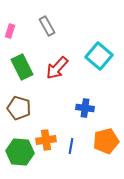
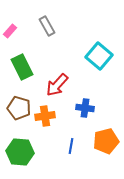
pink rectangle: rotated 24 degrees clockwise
red arrow: moved 17 px down
orange cross: moved 1 px left, 24 px up
